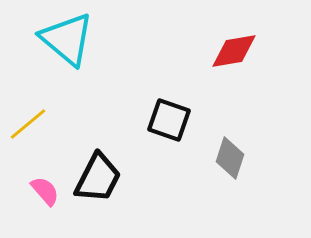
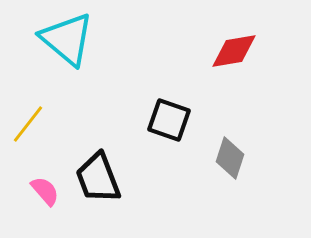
yellow line: rotated 12 degrees counterclockwise
black trapezoid: rotated 132 degrees clockwise
